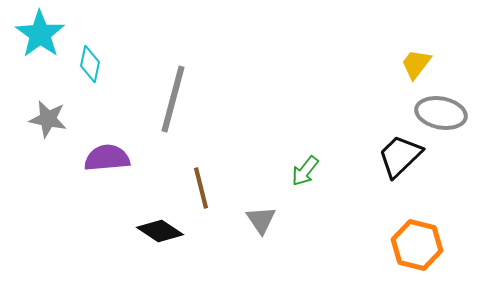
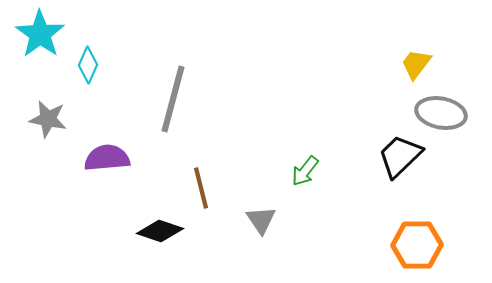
cyan diamond: moved 2 px left, 1 px down; rotated 12 degrees clockwise
black diamond: rotated 15 degrees counterclockwise
orange hexagon: rotated 15 degrees counterclockwise
